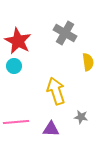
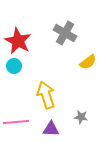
yellow semicircle: rotated 60 degrees clockwise
yellow arrow: moved 10 px left, 4 px down
